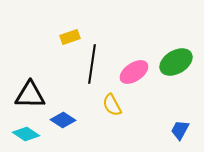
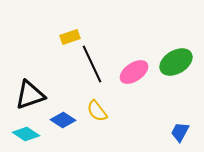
black line: rotated 33 degrees counterclockwise
black triangle: rotated 20 degrees counterclockwise
yellow semicircle: moved 15 px left, 6 px down; rotated 10 degrees counterclockwise
blue trapezoid: moved 2 px down
